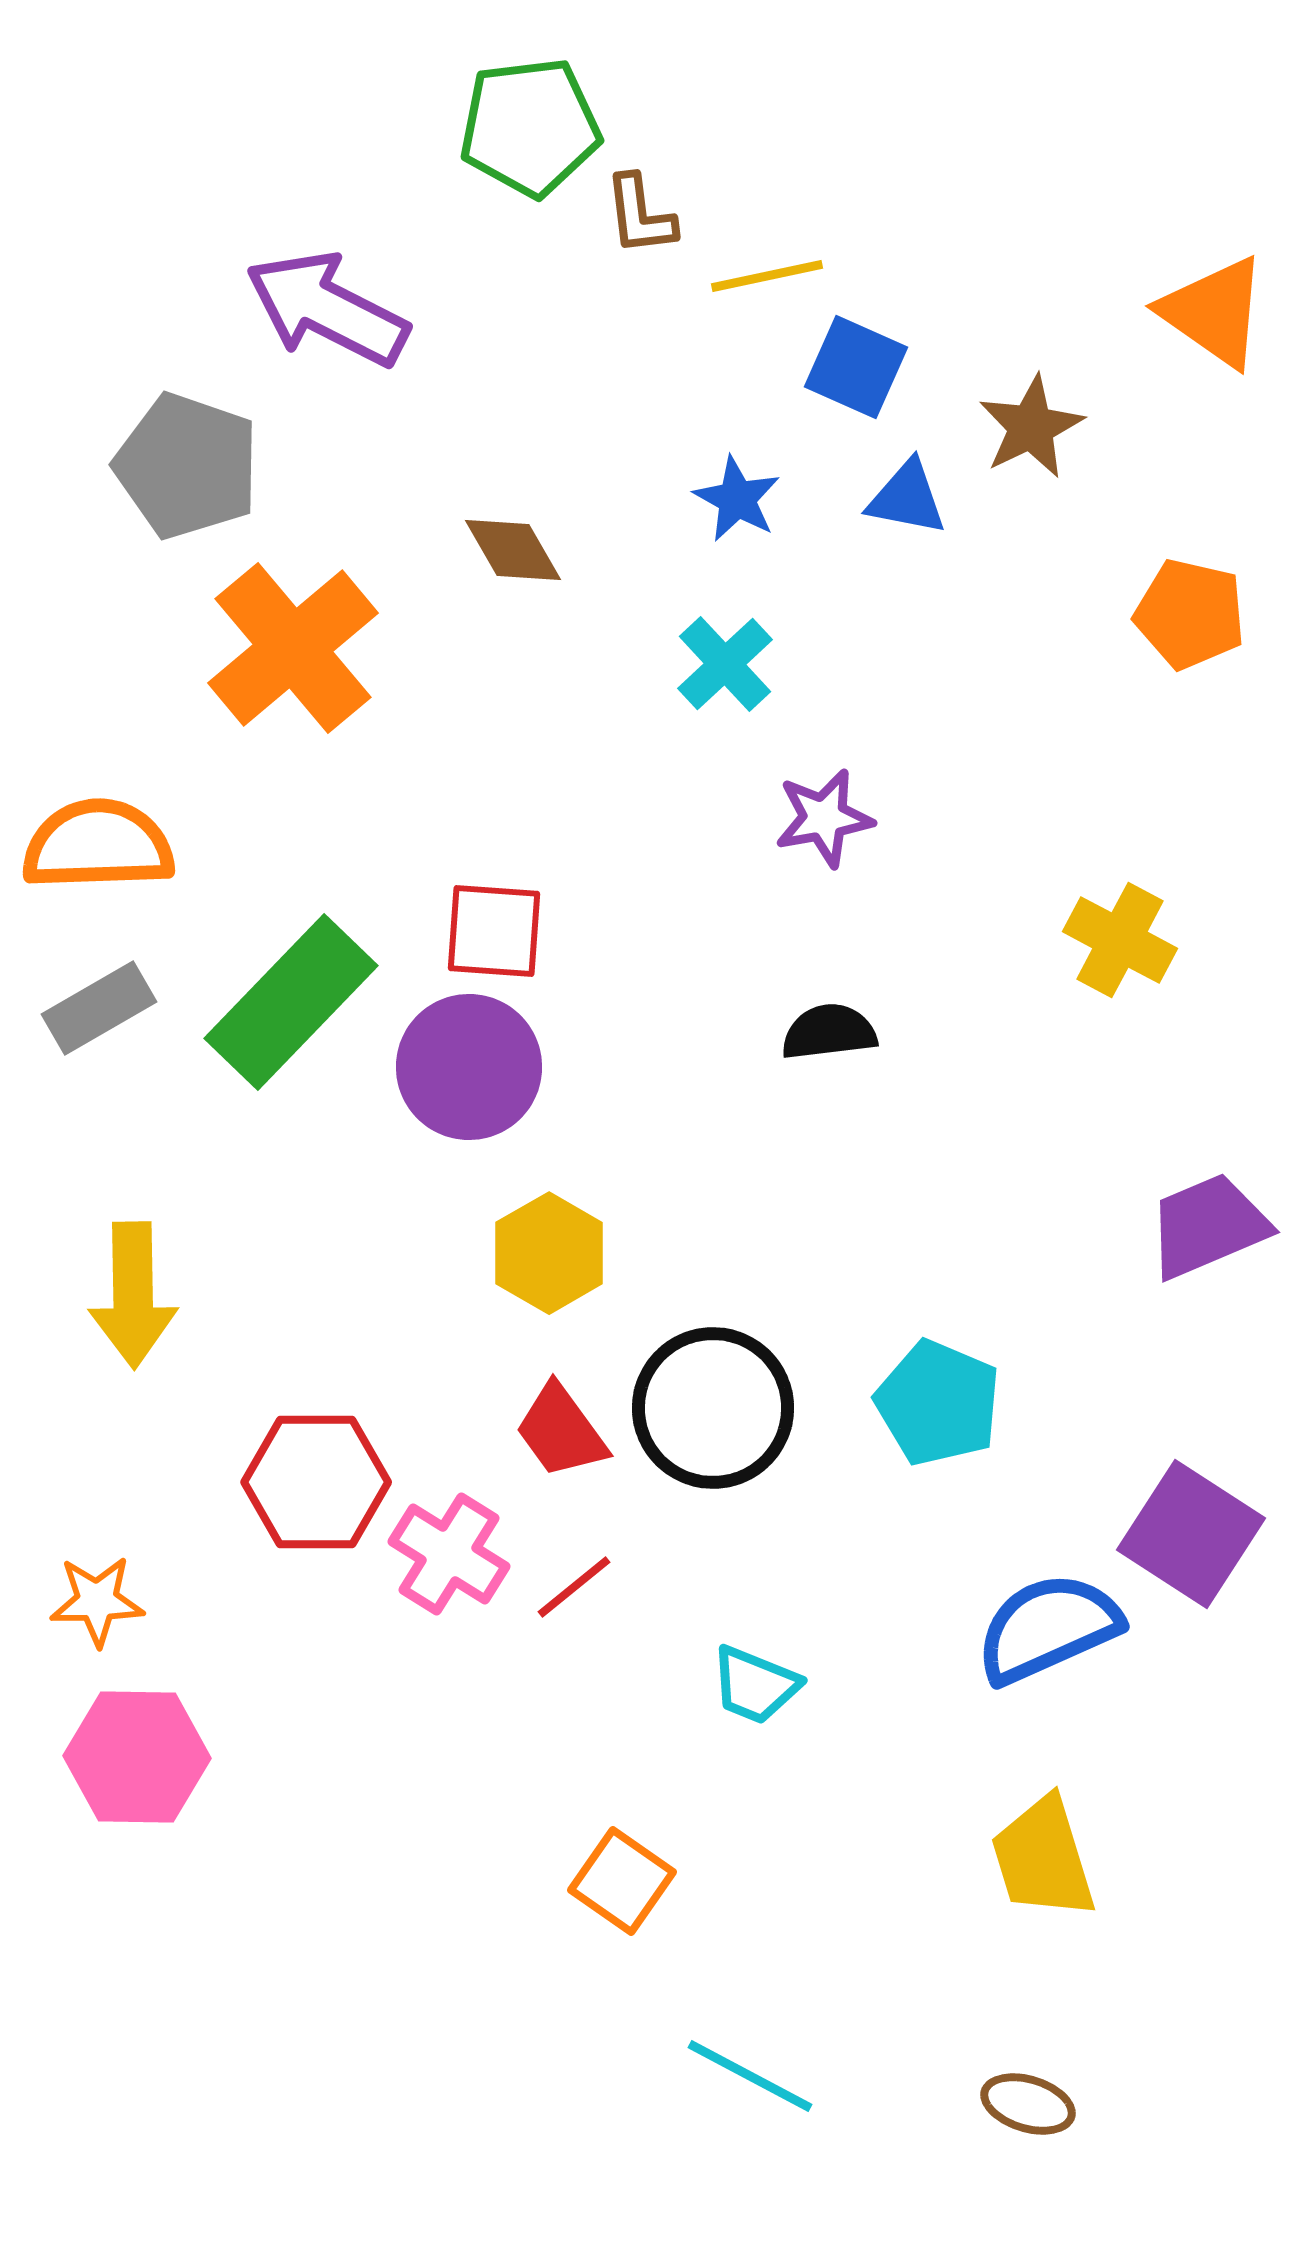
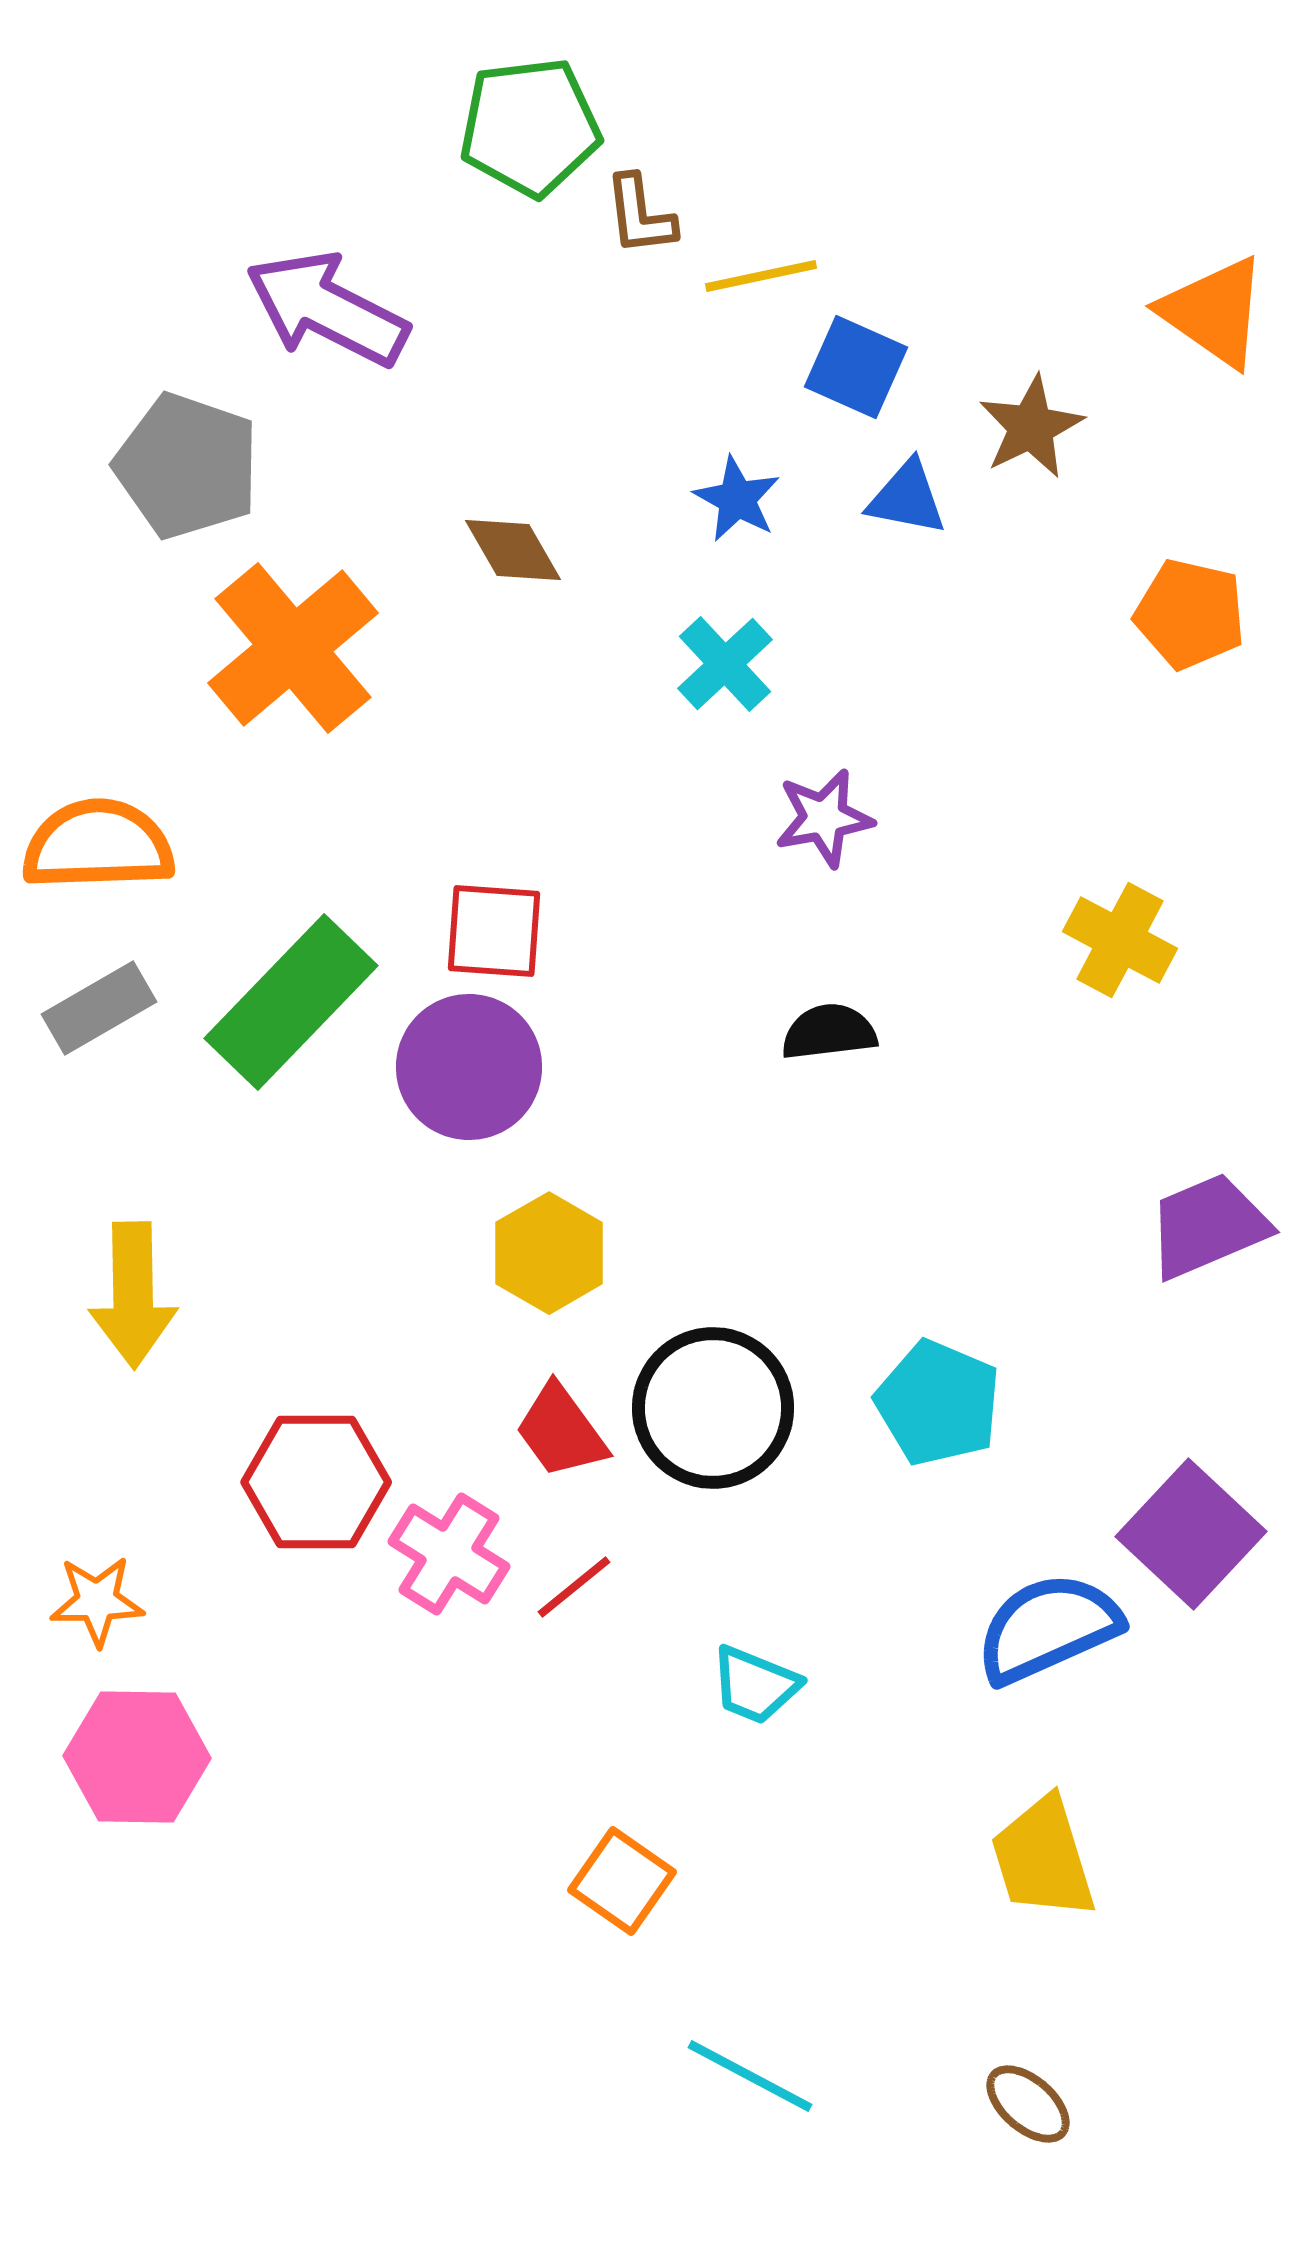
yellow line: moved 6 px left
purple square: rotated 10 degrees clockwise
brown ellipse: rotated 24 degrees clockwise
